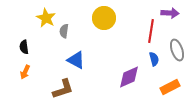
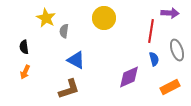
brown L-shape: moved 6 px right
